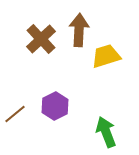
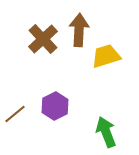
brown cross: moved 2 px right
